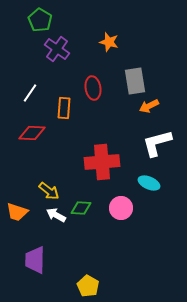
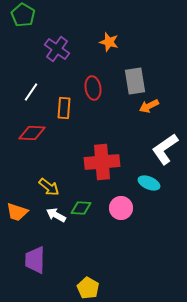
green pentagon: moved 17 px left, 5 px up
white line: moved 1 px right, 1 px up
white L-shape: moved 8 px right, 6 px down; rotated 20 degrees counterclockwise
yellow arrow: moved 4 px up
yellow pentagon: moved 2 px down
